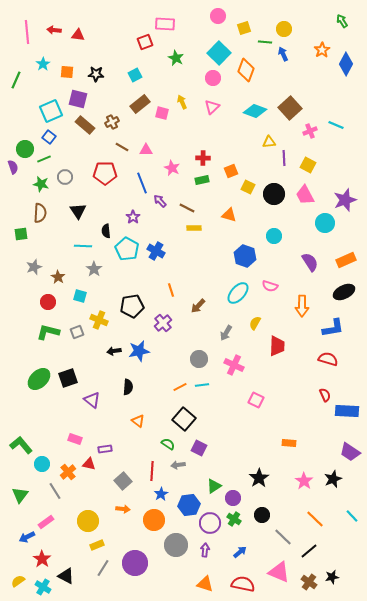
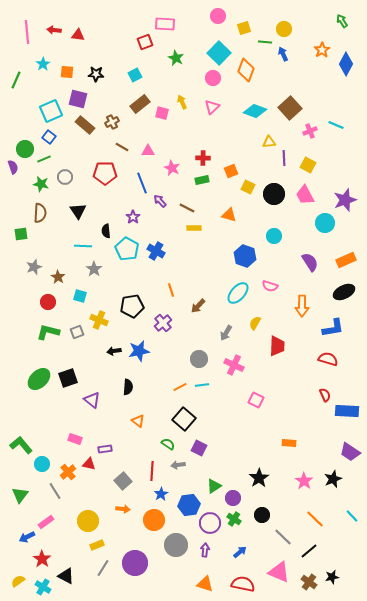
pink triangle at (146, 150): moved 2 px right, 1 px down
